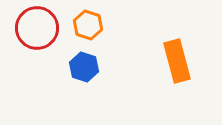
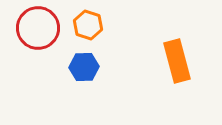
red circle: moved 1 px right
blue hexagon: rotated 20 degrees counterclockwise
